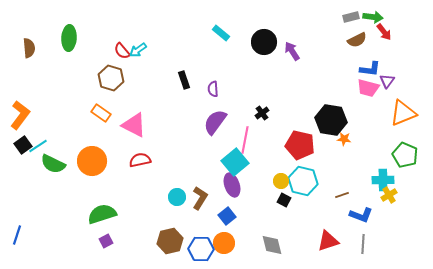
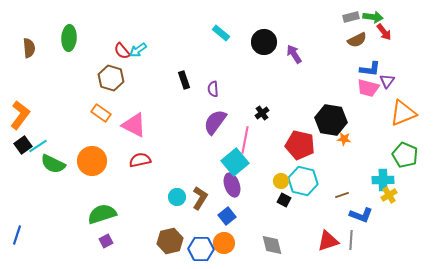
purple arrow at (292, 51): moved 2 px right, 3 px down
gray line at (363, 244): moved 12 px left, 4 px up
